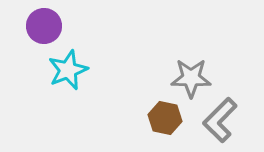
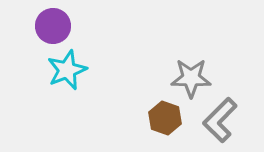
purple circle: moved 9 px right
cyan star: moved 1 px left
brown hexagon: rotated 8 degrees clockwise
